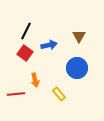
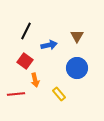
brown triangle: moved 2 px left
red square: moved 8 px down
